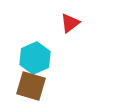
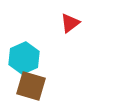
cyan hexagon: moved 11 px left
